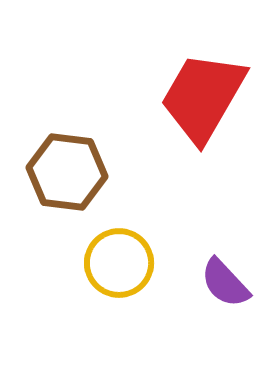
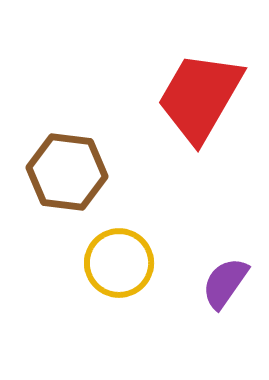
red trapezoid: moved 3 px left
purple semicircle: rotated 78 degrees clockwise
